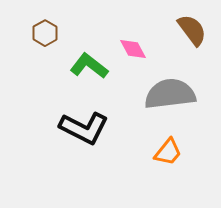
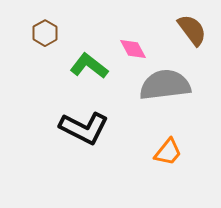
gray semicircle: moved 5 px left, 9 px up
